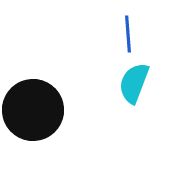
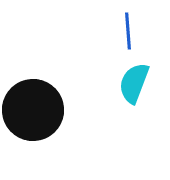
blue line: moved 3 px up
